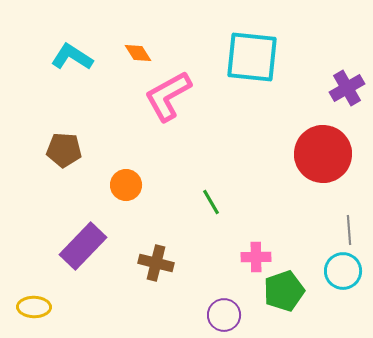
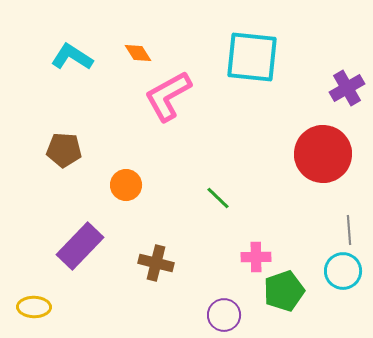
green line: moved 7 px right, 4 px up; rotated 16 degrees counterclockwise
purple rectangle: moved 3 px left
